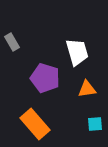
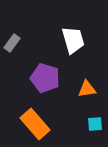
gray rectangle: moved 1 px down; rotated 66 degrees clockwise
white trapezoid: moved 4 px left, 12 px up
